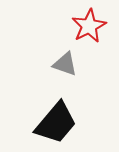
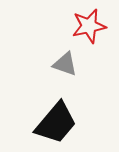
red star: rotated 16 degrees clockwise
